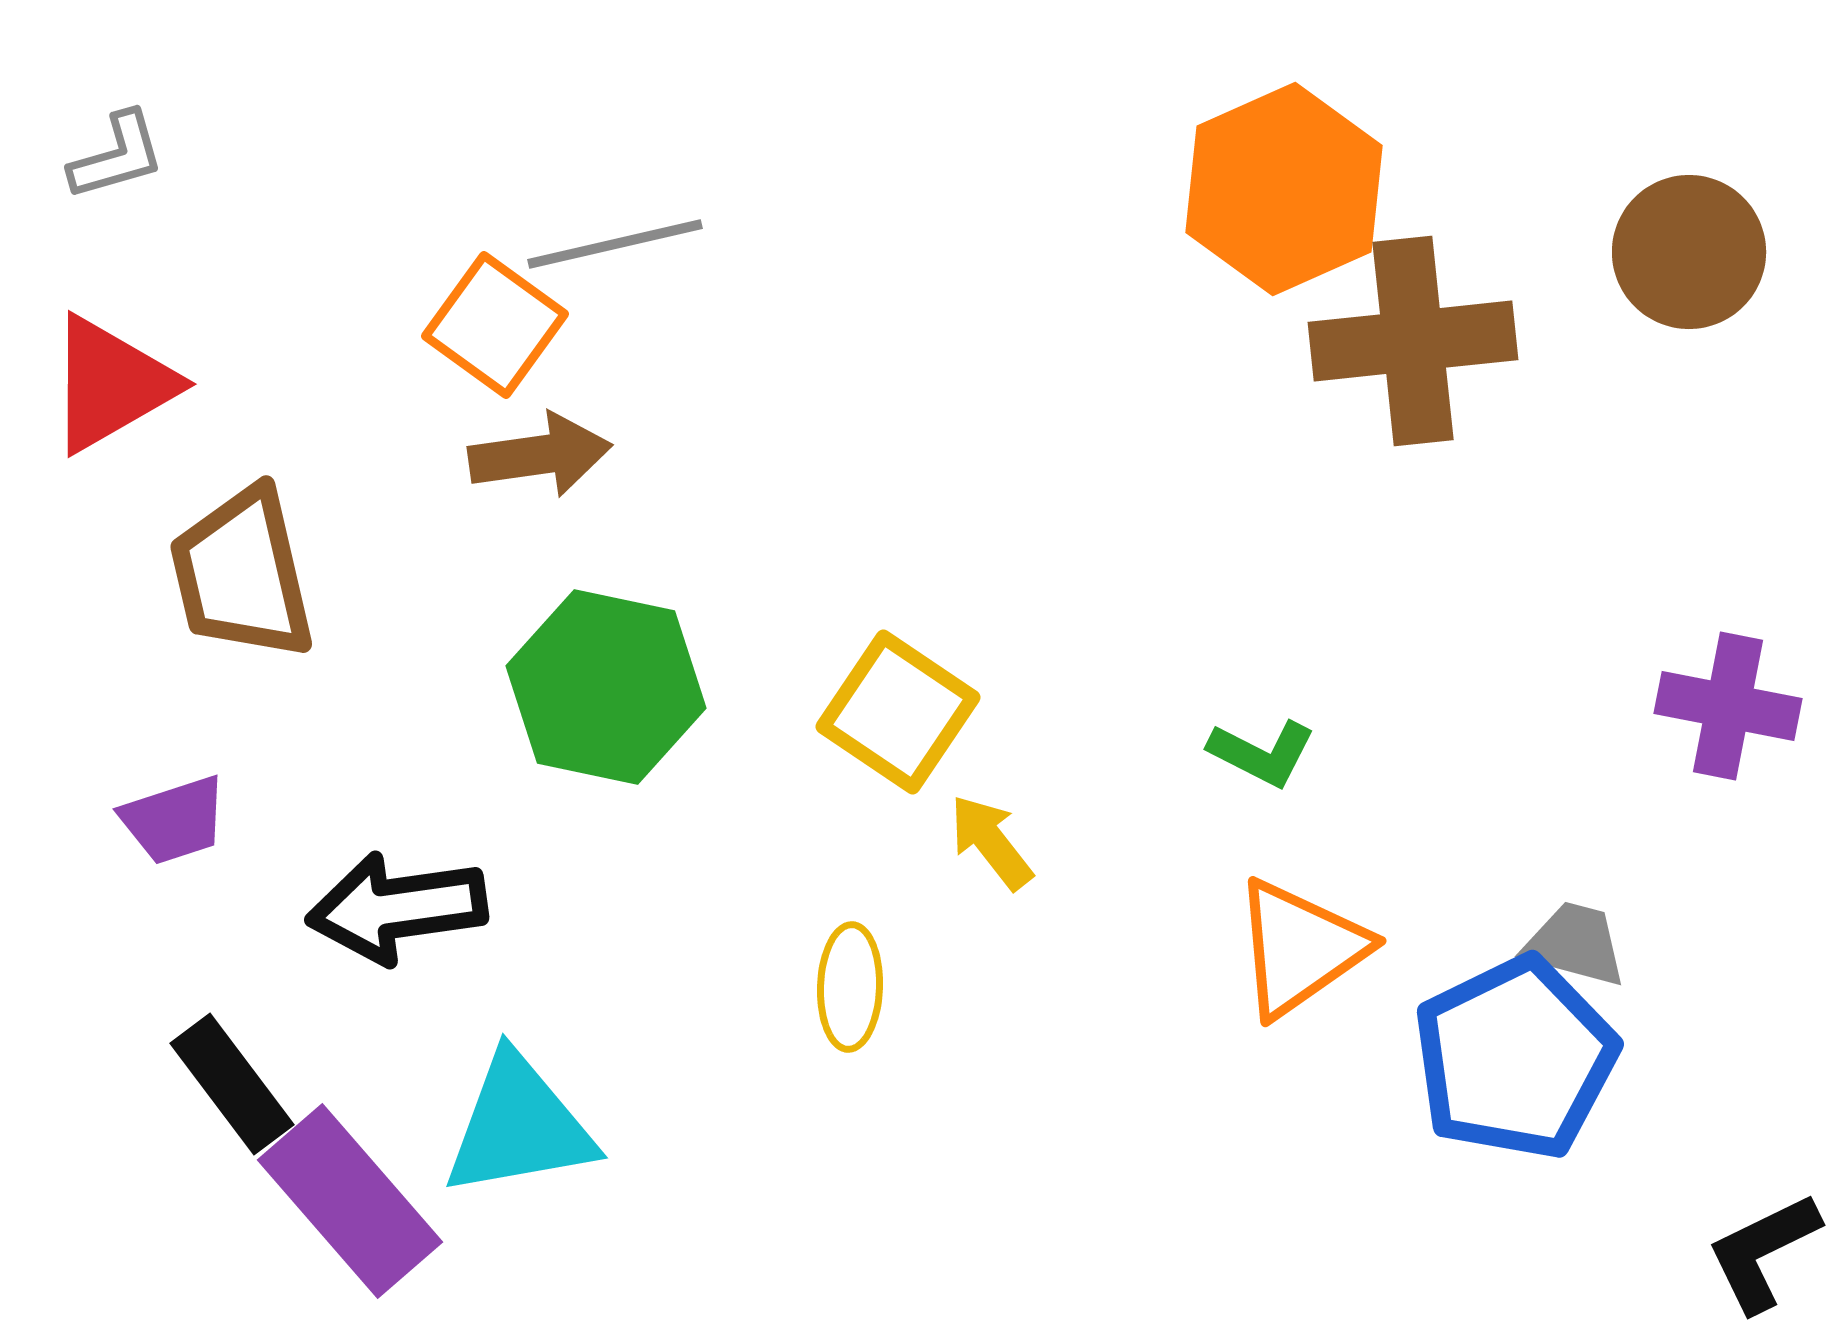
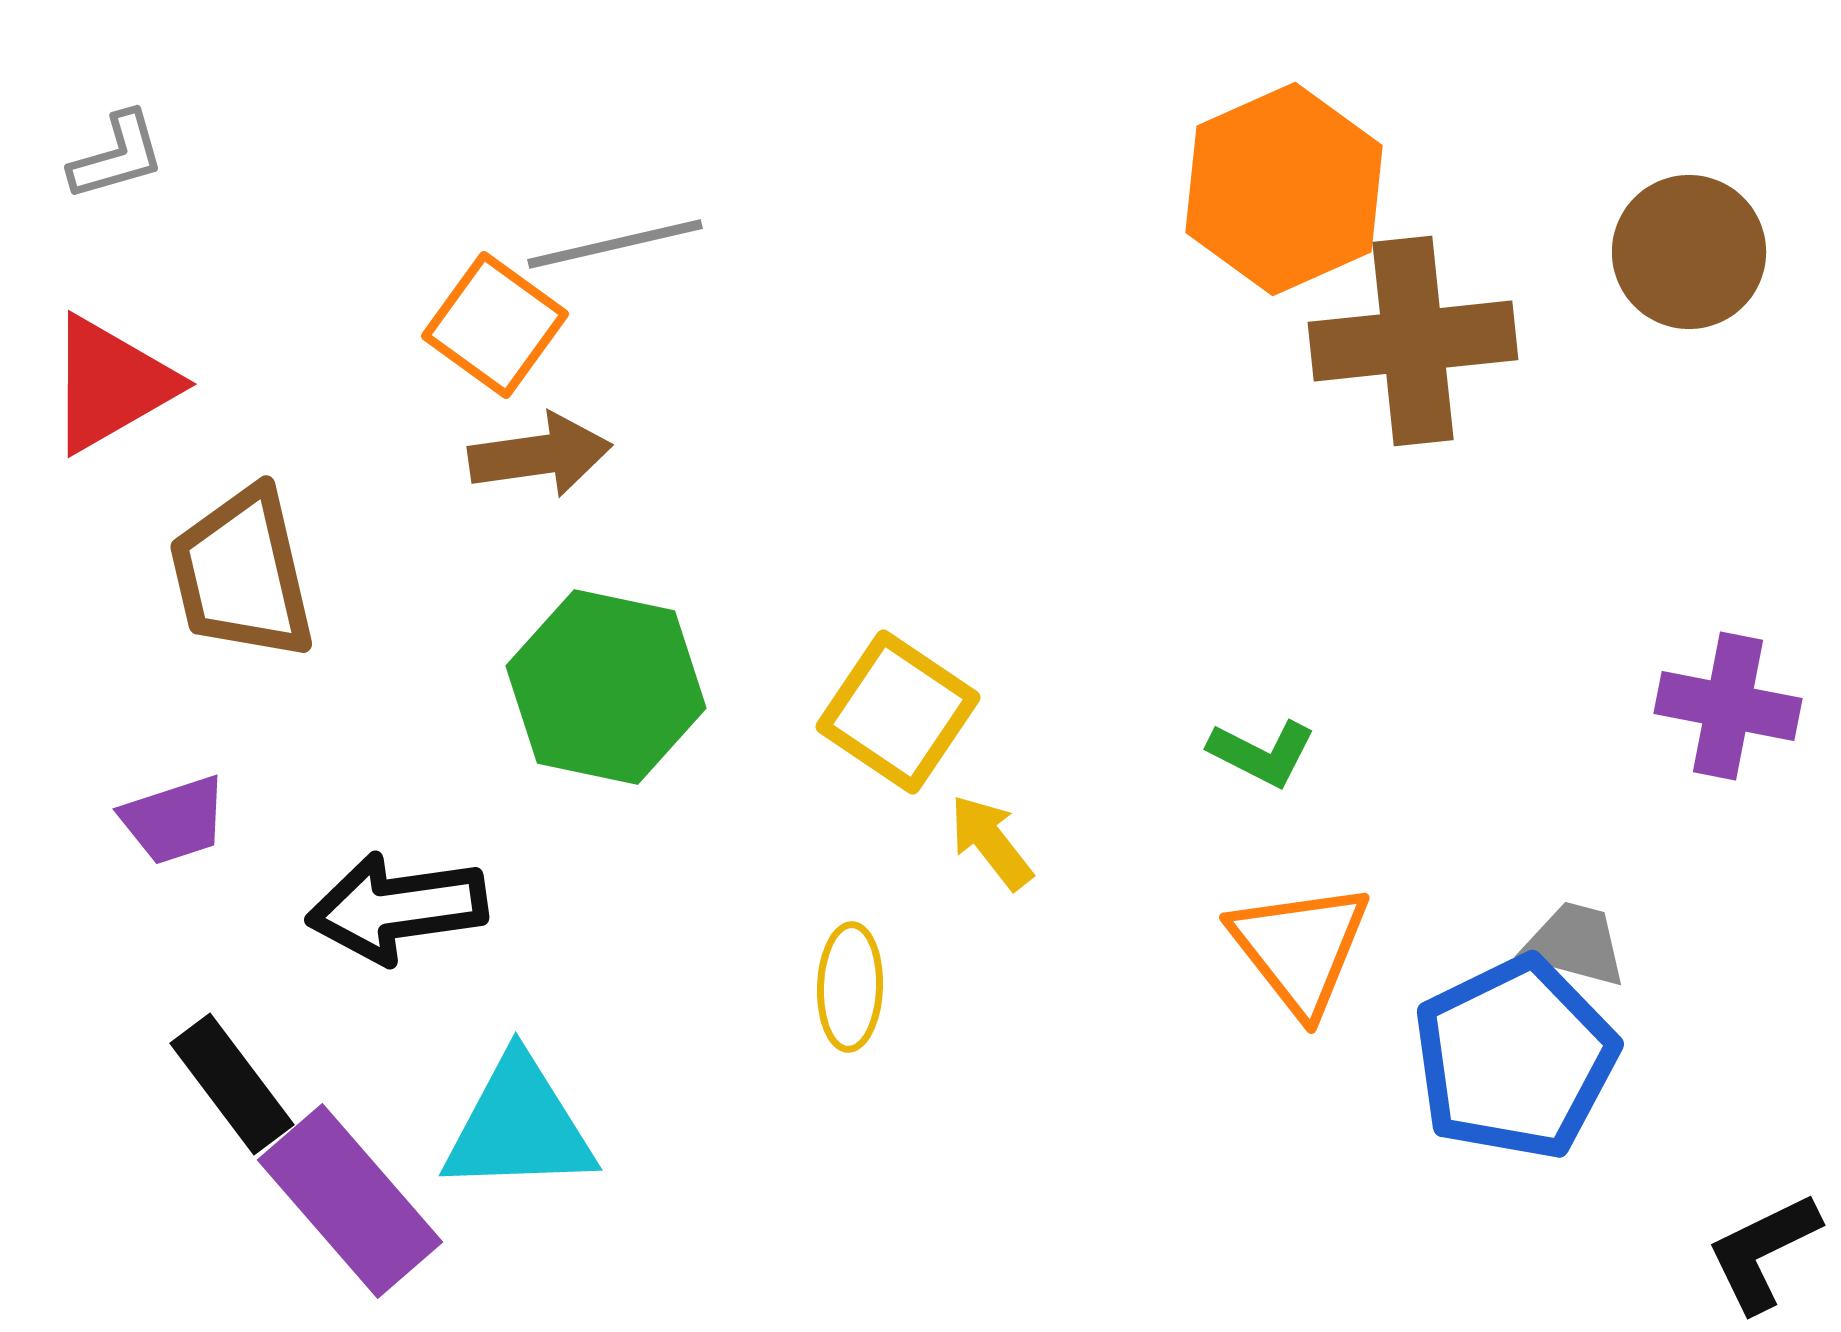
orange triangle: rotated 33 degrees counterclockwise
cyan triangle: rotated 8 degrees clockwise
